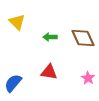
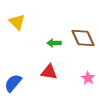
green arrow: moved 4 px right, 6 px down
